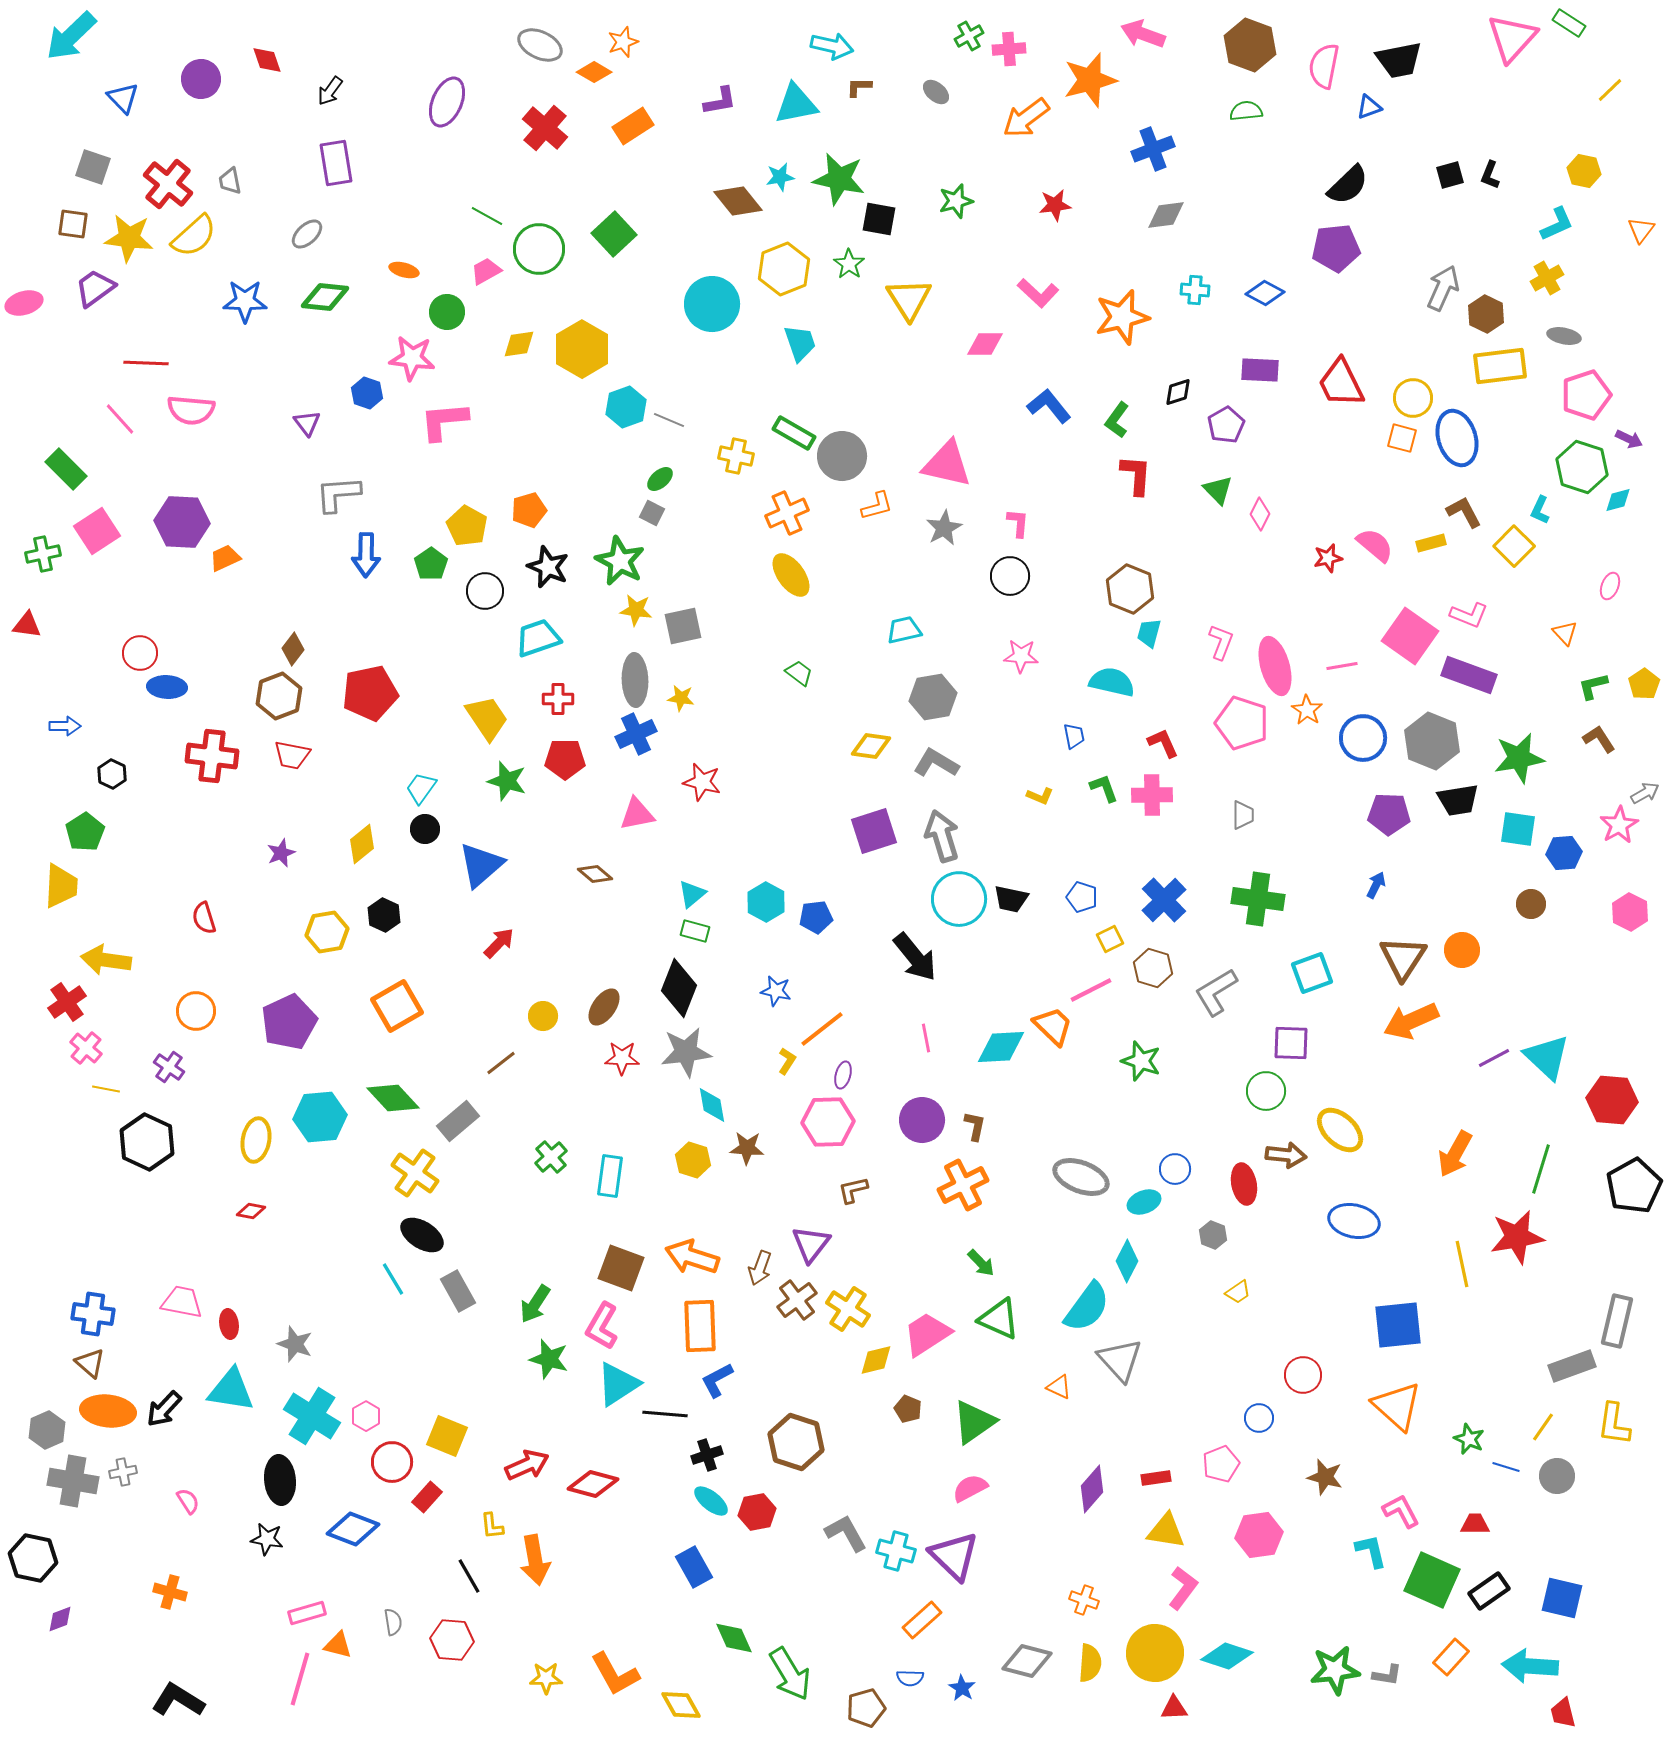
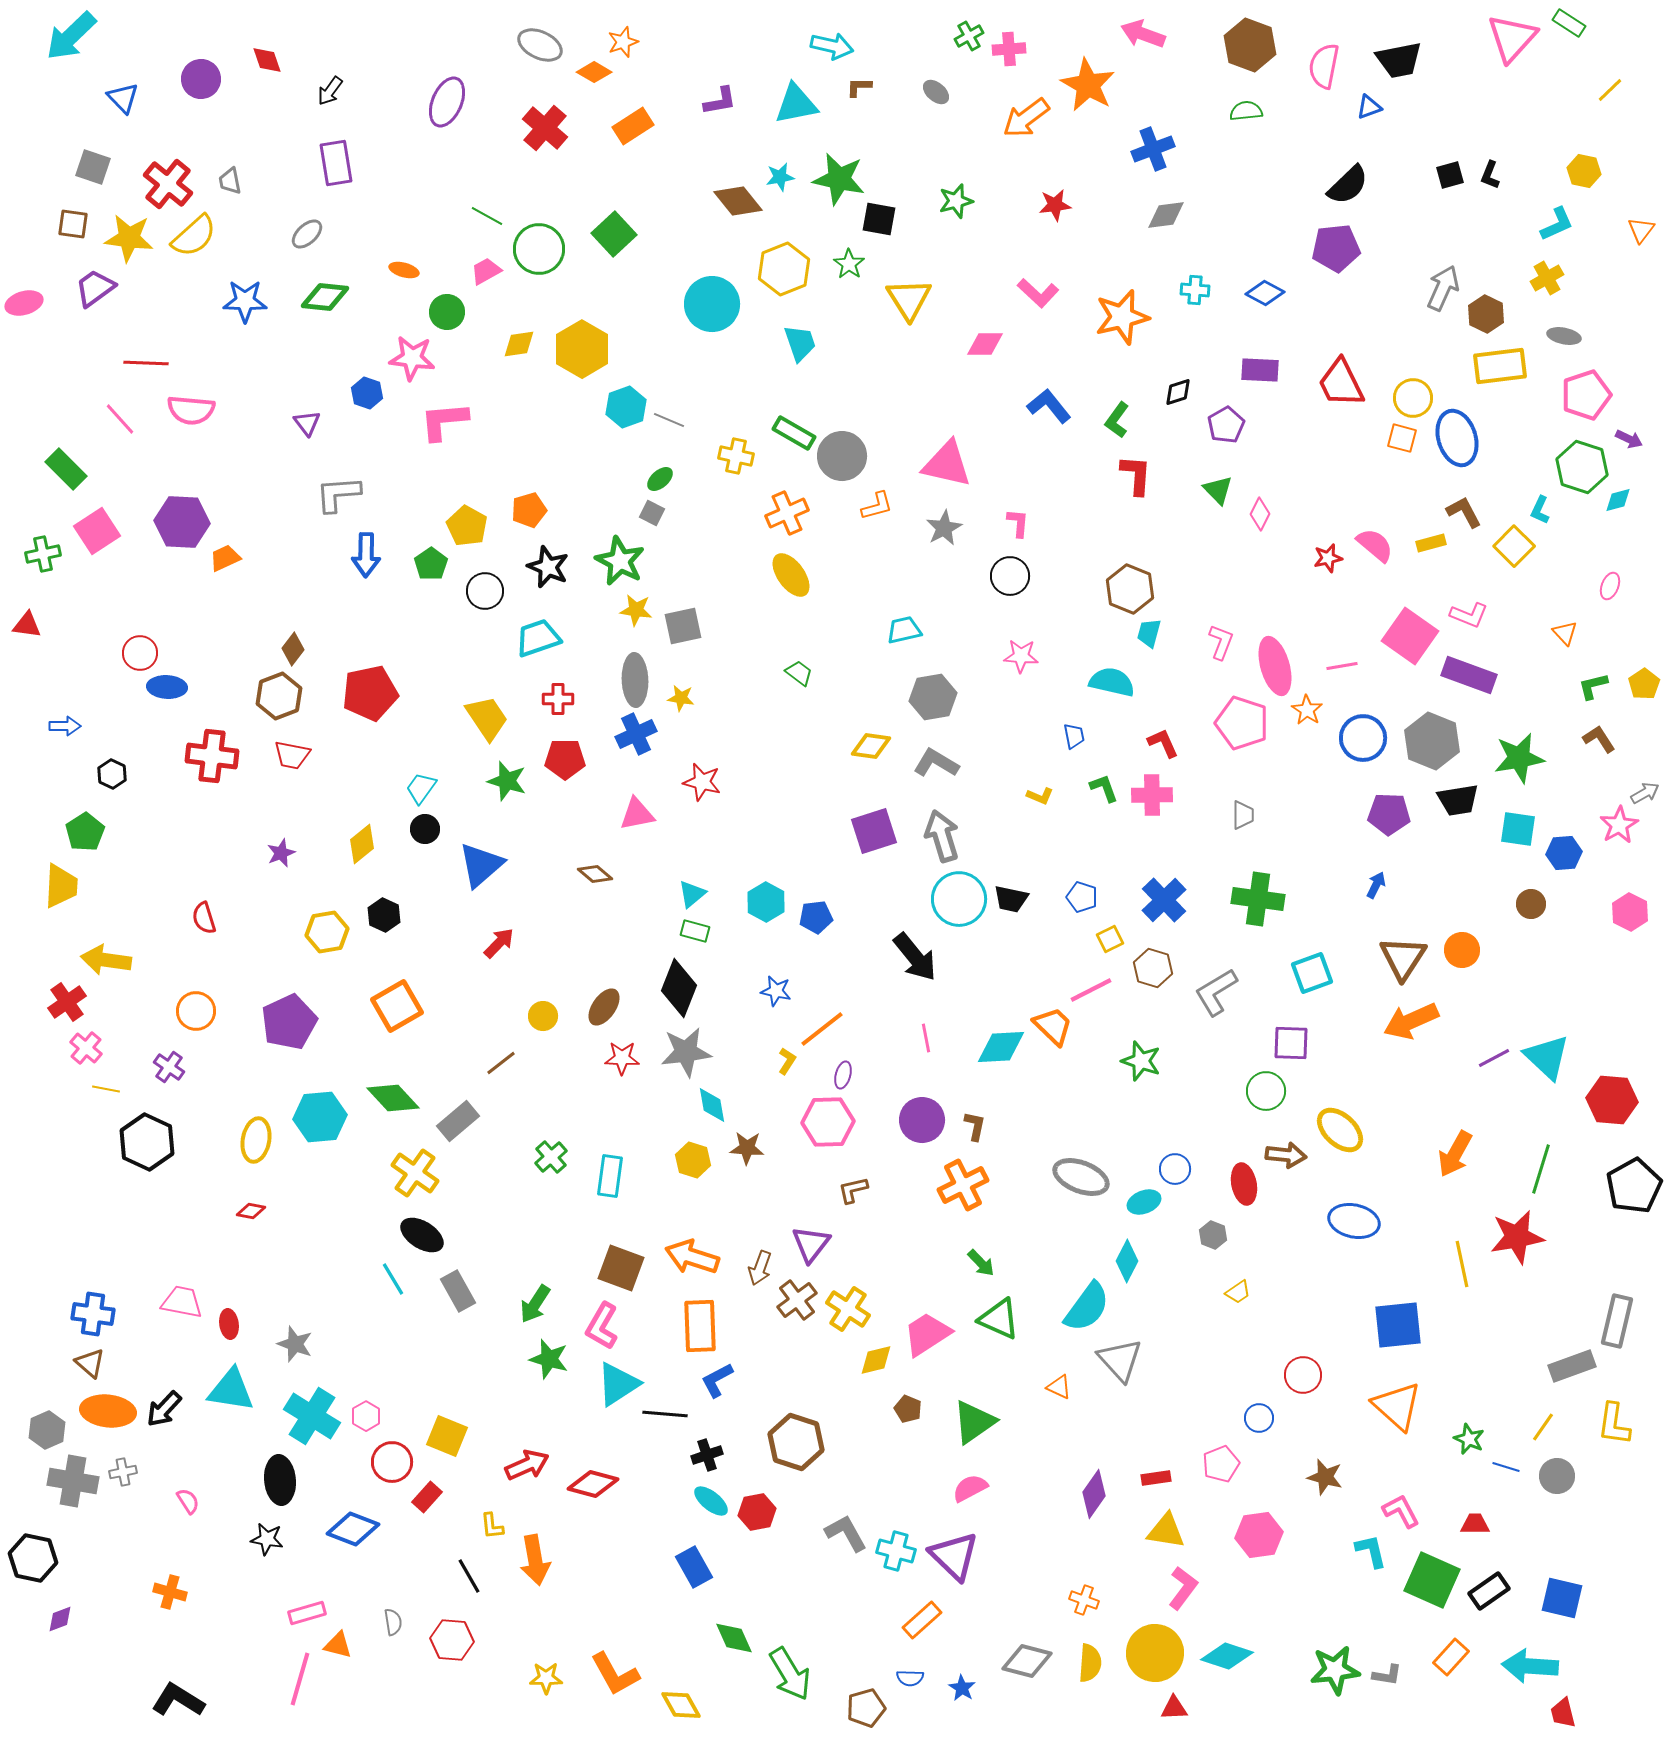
orange star at (1090, 80): moved 2 px left, 5 px down; rotated 28 degrees counterclockwise
purple diamond at (1092, 1489): moved 2 px right, 5 px down; rotated 6 degrees counterclockwise
